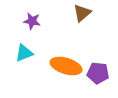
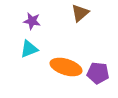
brown triangle: moved 2 px left
cyan triangle: moved 5 px right, 4 px up
orange ellipse: moved 1 px down
